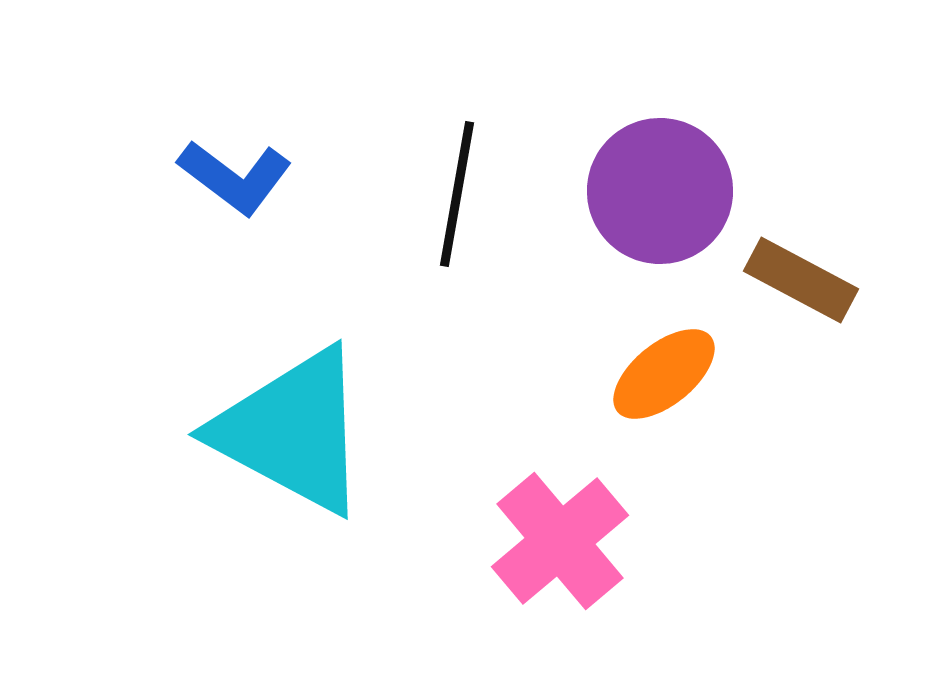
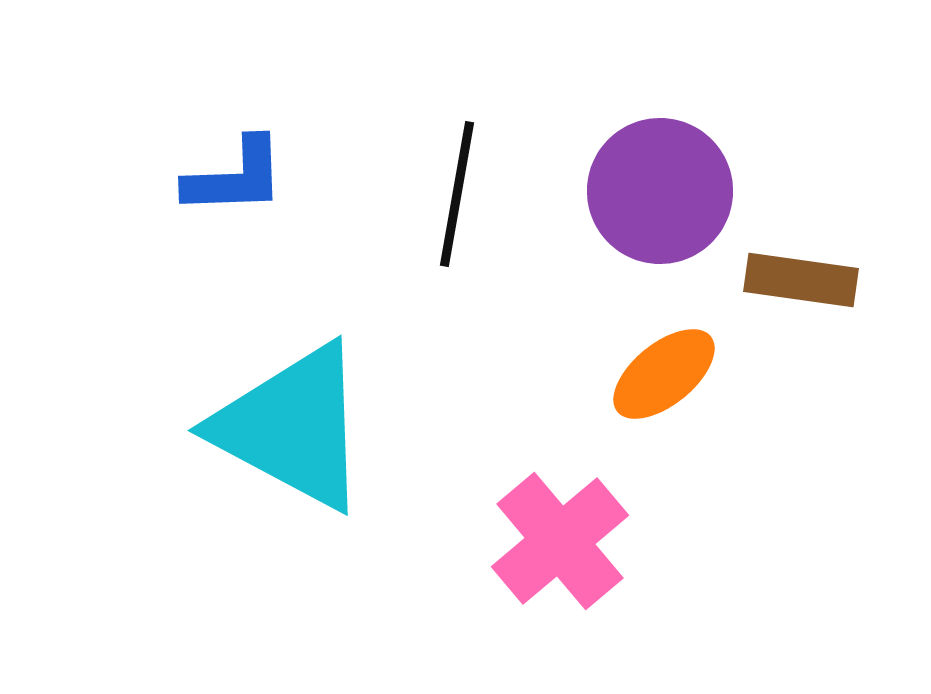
blue L-shape: rotated 39 degrees counterclockwise
brown rectangle: rotated 20 degrees counterclockwise
cyan triangle: moved 4 px up
